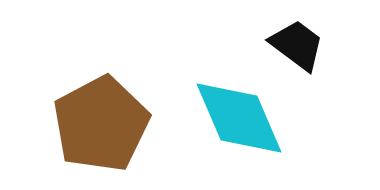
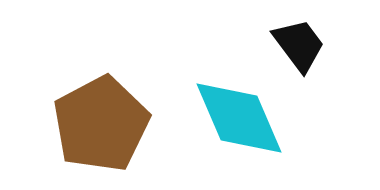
black trapezoid: moved 2 px right; rotated 16 degrees clockwise
